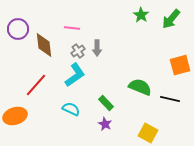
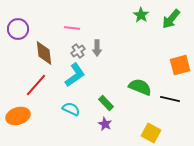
brown diamond: moved 8 px down
orange ellipse: moved 3 px right
yellow square: moved 3 px right
